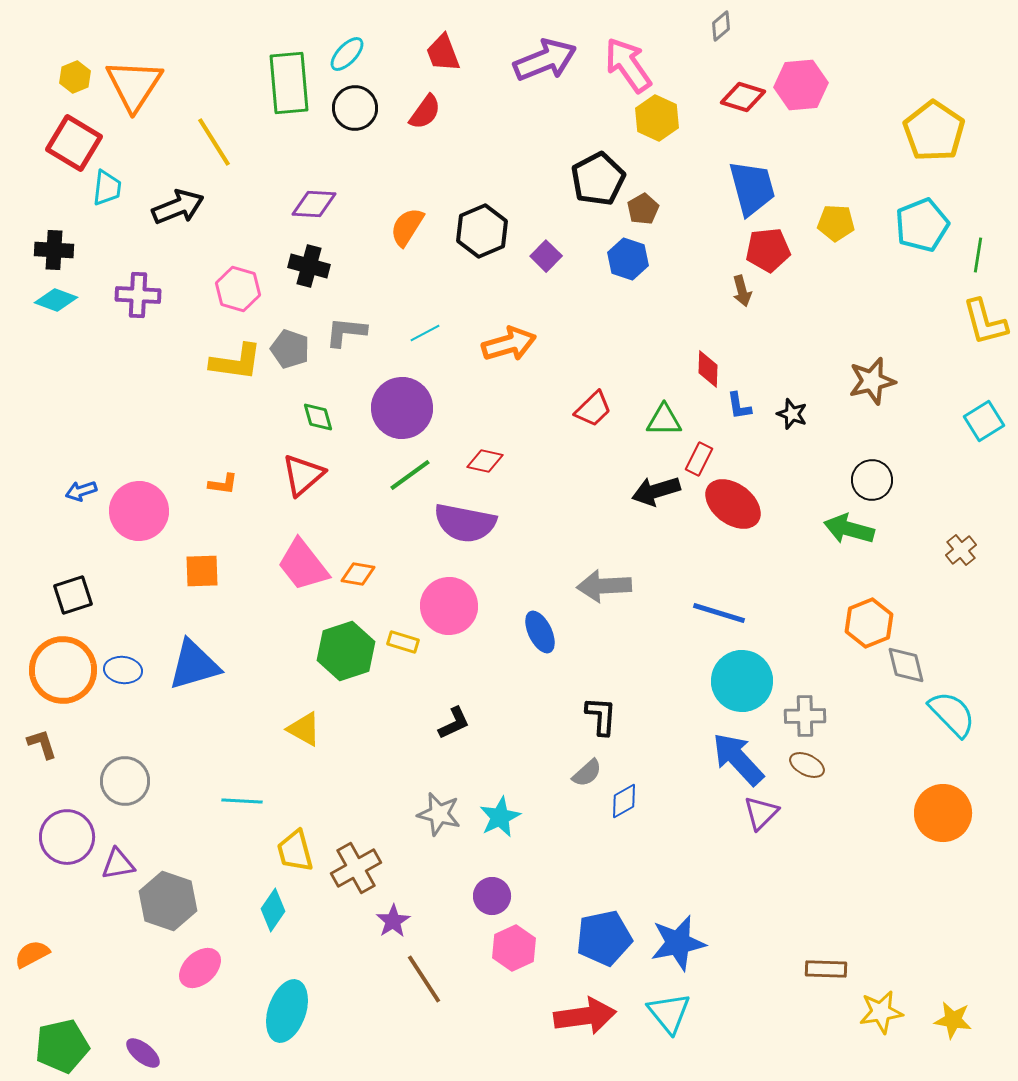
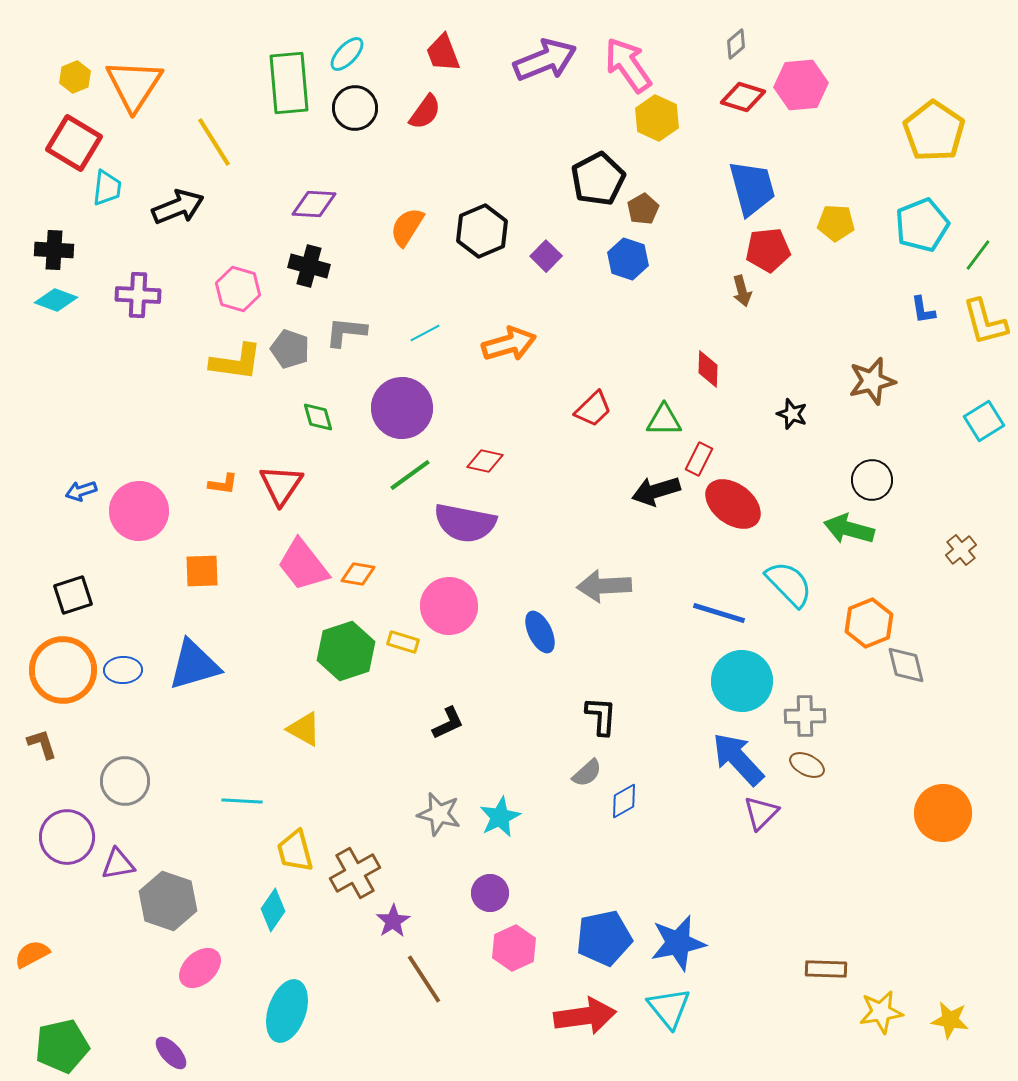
gray diamond at (721, 26): moved 15 px right, 18 px down
green line at (978, 255): rotated 28 degrees clockwise
blue L-shape at (739, 406): moved 184 px right, 96 px up
red triangle at (303, 475): moved 22 px left, 10 px down; rotated 15 degrees counterclockwise
blue ellipse at (123, 670): rotated 9 degrees counterclockwise
cyan semicircle at (952, 714): moved 163 px left, 130 px up
black L-shape at (454, 723): moved 6 px left
brown cross at (356, 868): moved 1 px left, 5 px down
purple circle at (492, 896): moved 2 px left, 3 px up
cyan triangle at (669, 1013): moved 5 px up
yellow star at (953, 1020): moved 3 px left
purple ellipse at (143, 1053): moved 28 px right; rotated 9 degrees clockwise
